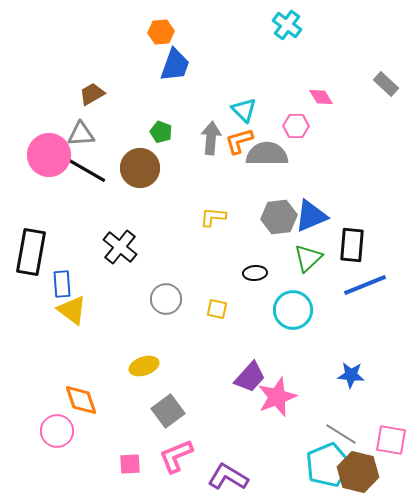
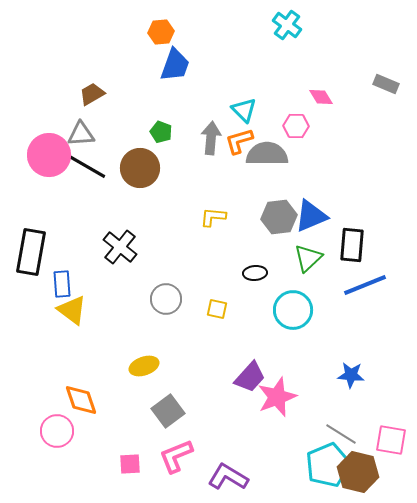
gray rectangle at (386, 84): rotated 20 degrees counterclockwise
black line at (86, 170): moved 4 px up
